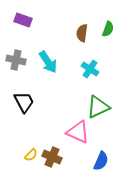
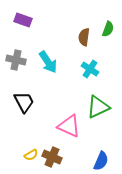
brown semicircle: moved 2 px right, 4 px down
pink triangle: moved 9 px left, 6 px up
yellow semicircle: rotated 16 degrees clockwise
